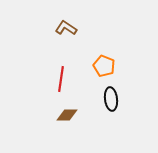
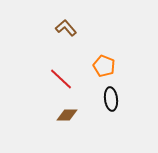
brown L-shape: rotated 15 degrees clockwise
red line: rotated 55 degrees counterclockwise
